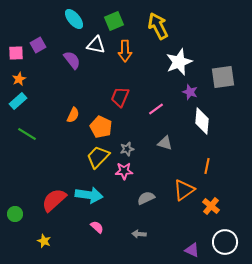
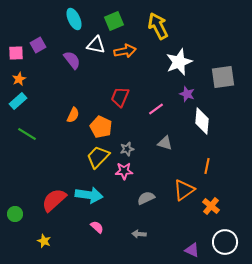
cyan ellipse: rotated 15 degrees clockwise
orange arrow: rotated 100 degrees counterclockwise
purple star: moved 3 px left, 2 px down
